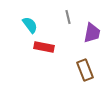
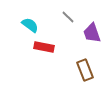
gray line: rotated 32 degrees counterclockwise
cyan semicircle: rotated 18 degrees counterclockwise
purple trapezoid: rotated 150 degrees clockwise
